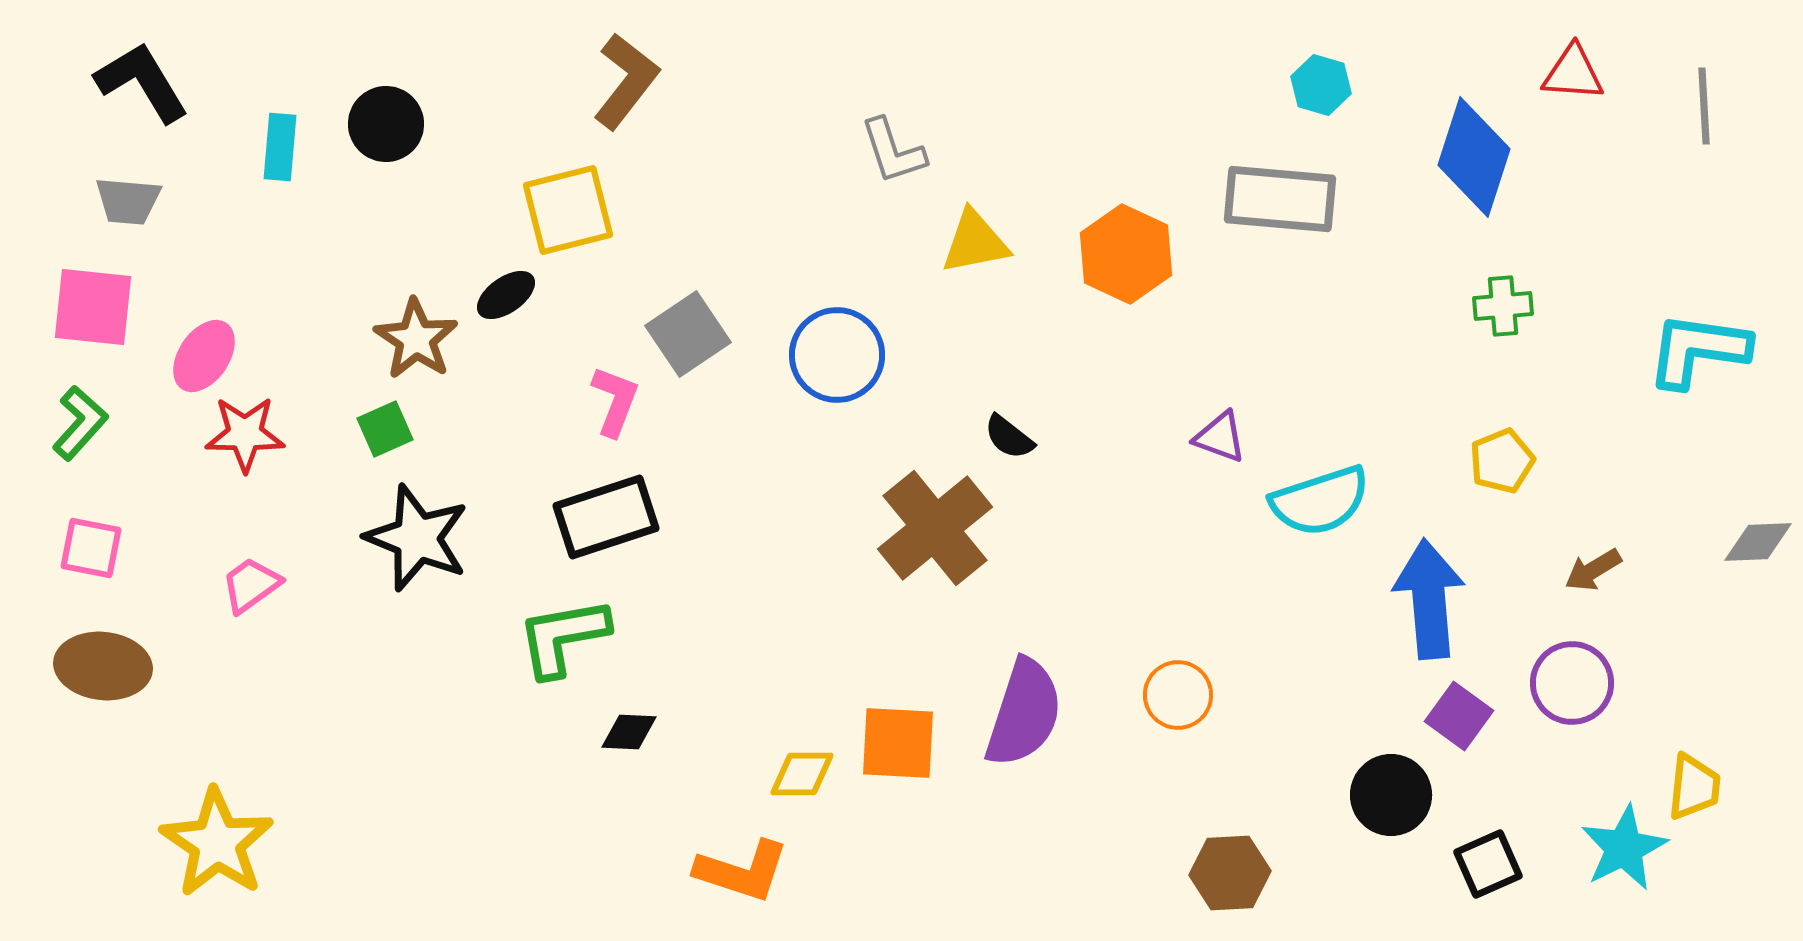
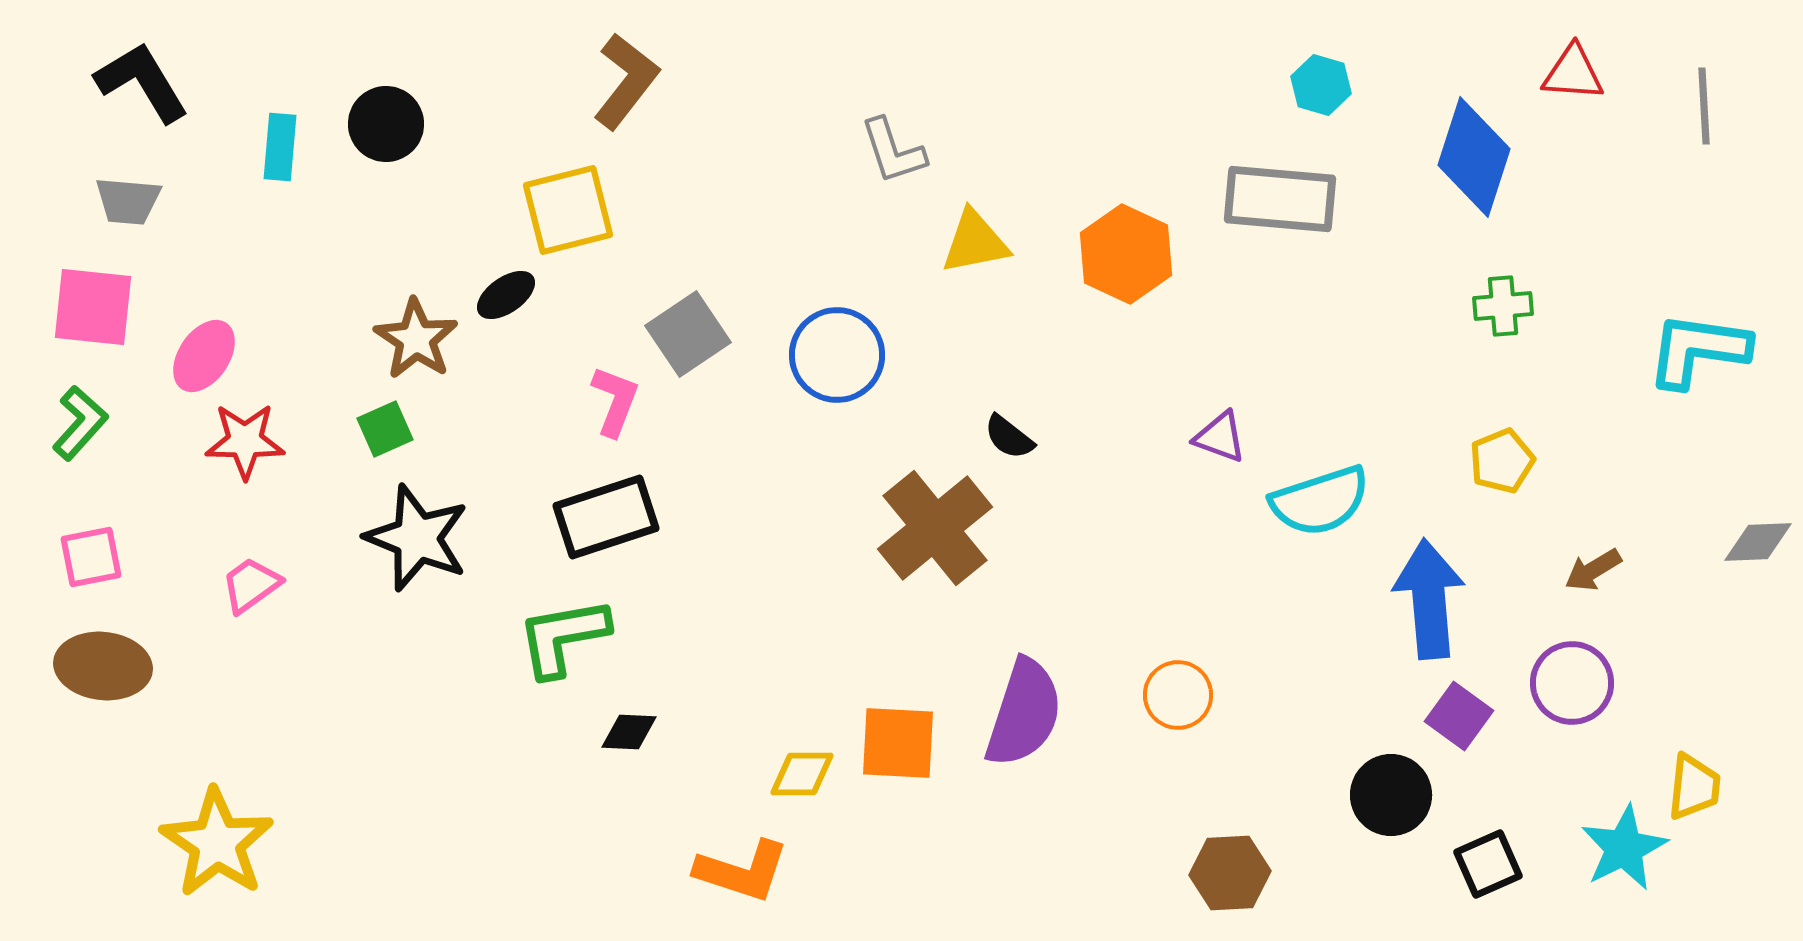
red star at (245, 434): moved 7 px down
pink square at (91, 548): moved 9 px down; rotated 22 degrees counterclockwise
